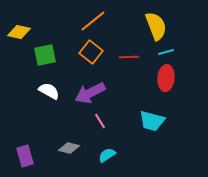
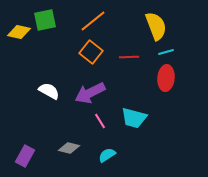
green square: moved 35 px up
cyan trapezoid: moved 18 px left, 3 px up
purple rectangle: rotated 45 degrees clockwise
